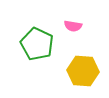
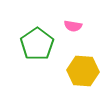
green pentagon: rotated 12 degrees clockwise
